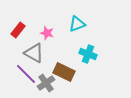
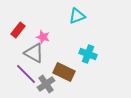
cyan triangle: moved 8 px up
pink star: moved 4 px left, 4 px down
gray cross: moved 1 px down
